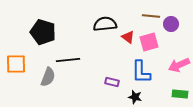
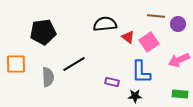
brown line: moved 5 px right
purple circle: moved 7 px right
black pentagon: rotated 25 degrees counterclockwise
pink square: rotated 18 degrees counterclockwise
black line: moved 6 px right, 4 px down; rotated 25 degrees counterclockwise
pink arrow: moved 5 px up
gray semicircle: rotated 24 degrees counterclockwise
black star: moved 1 px up; rotated 16 degrees counterclockwise
